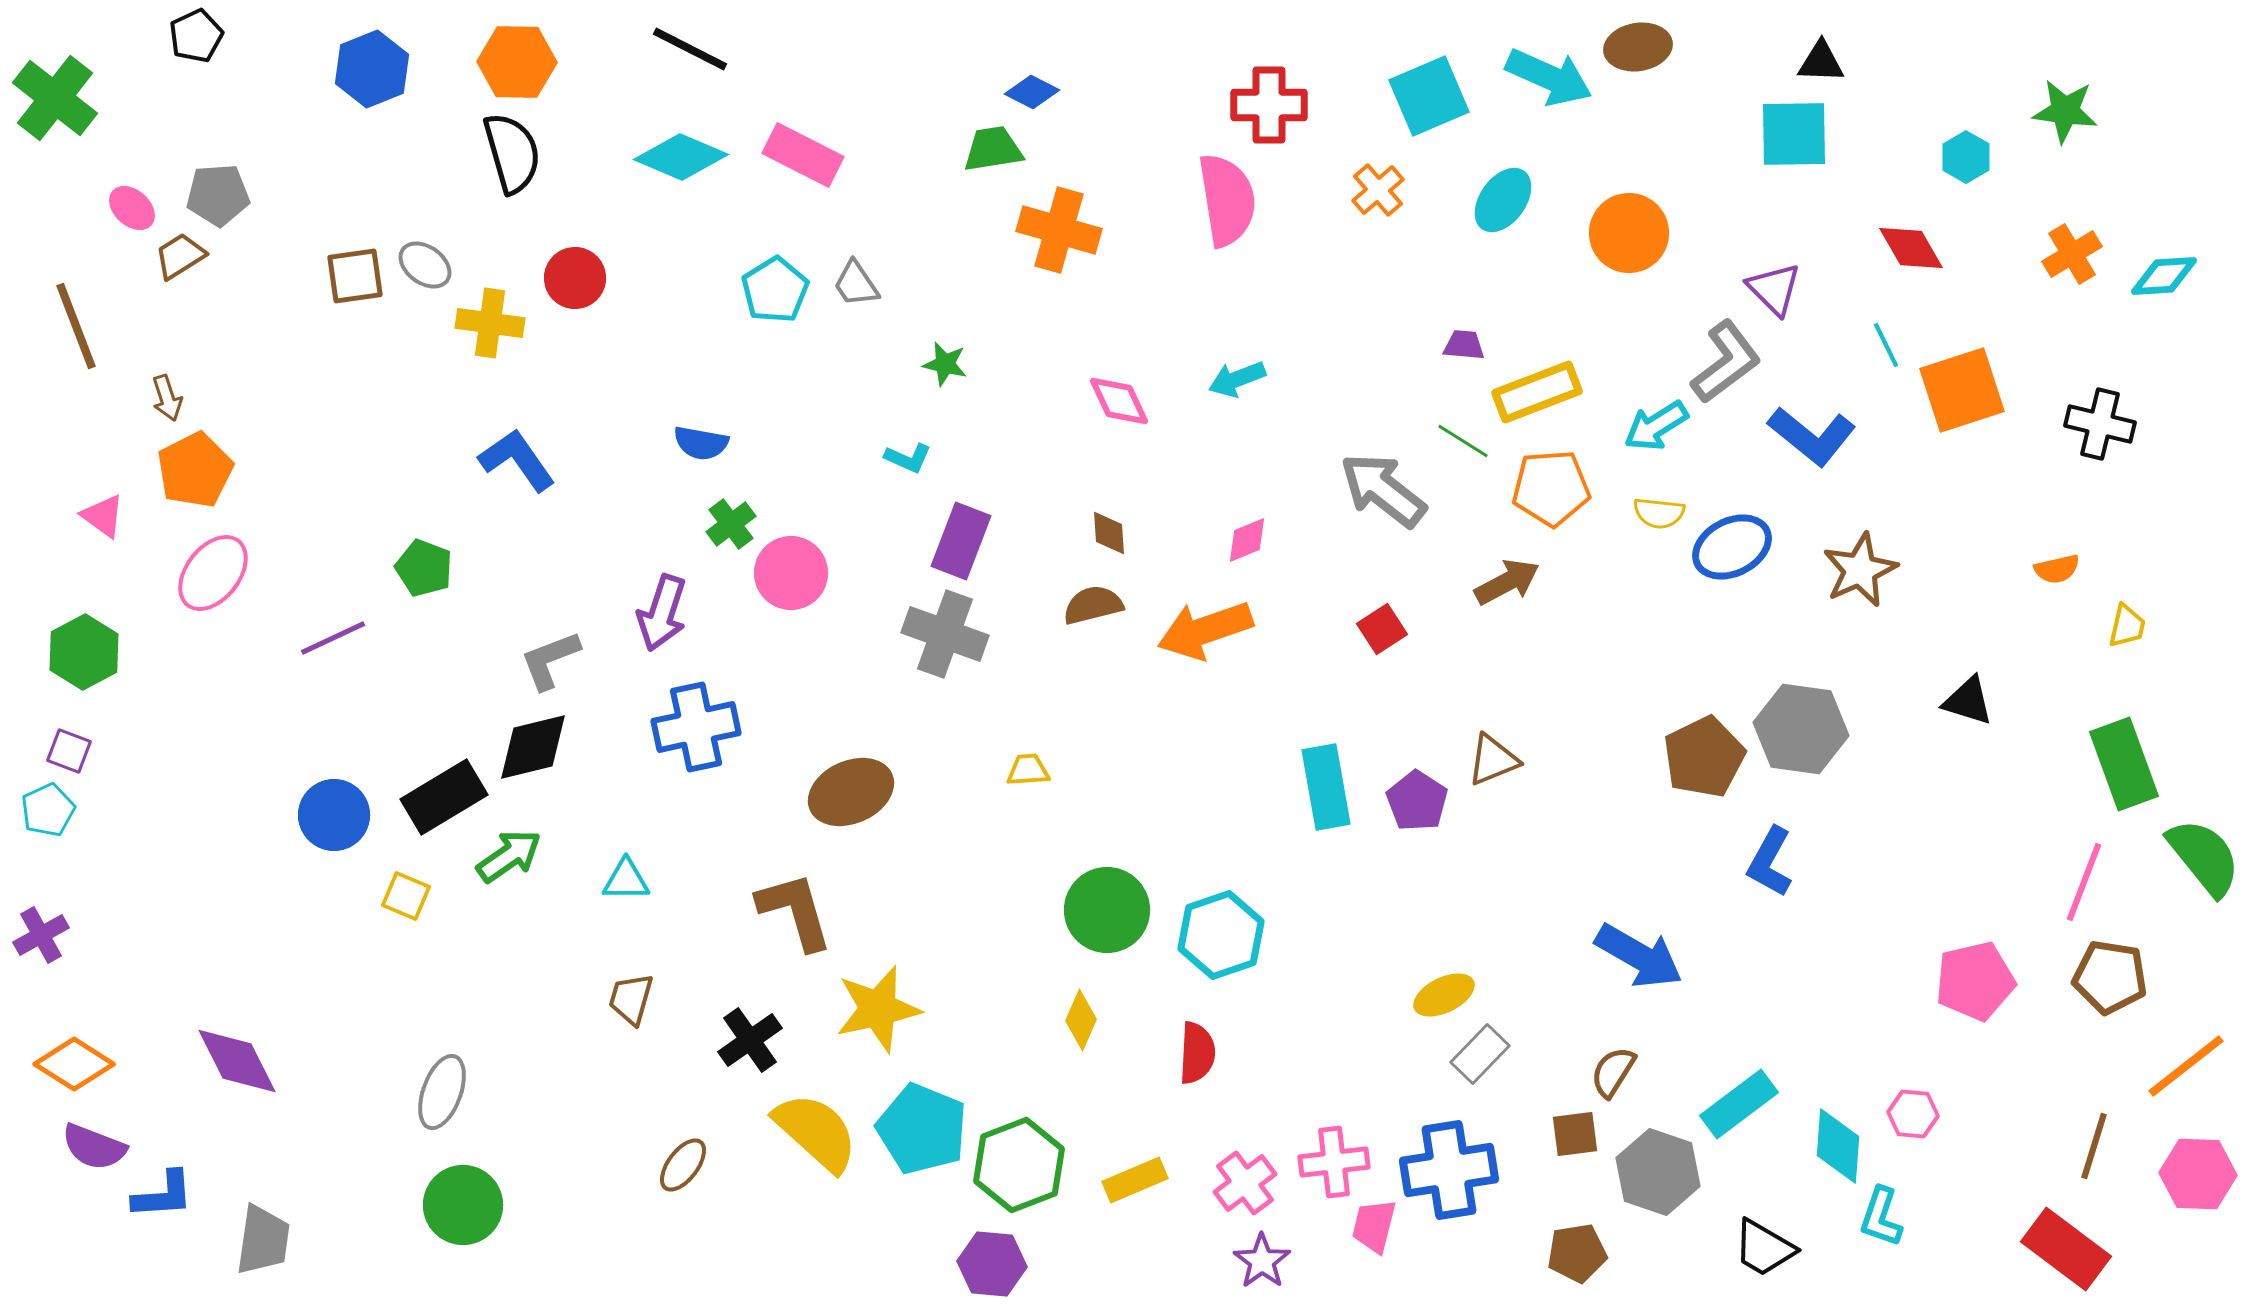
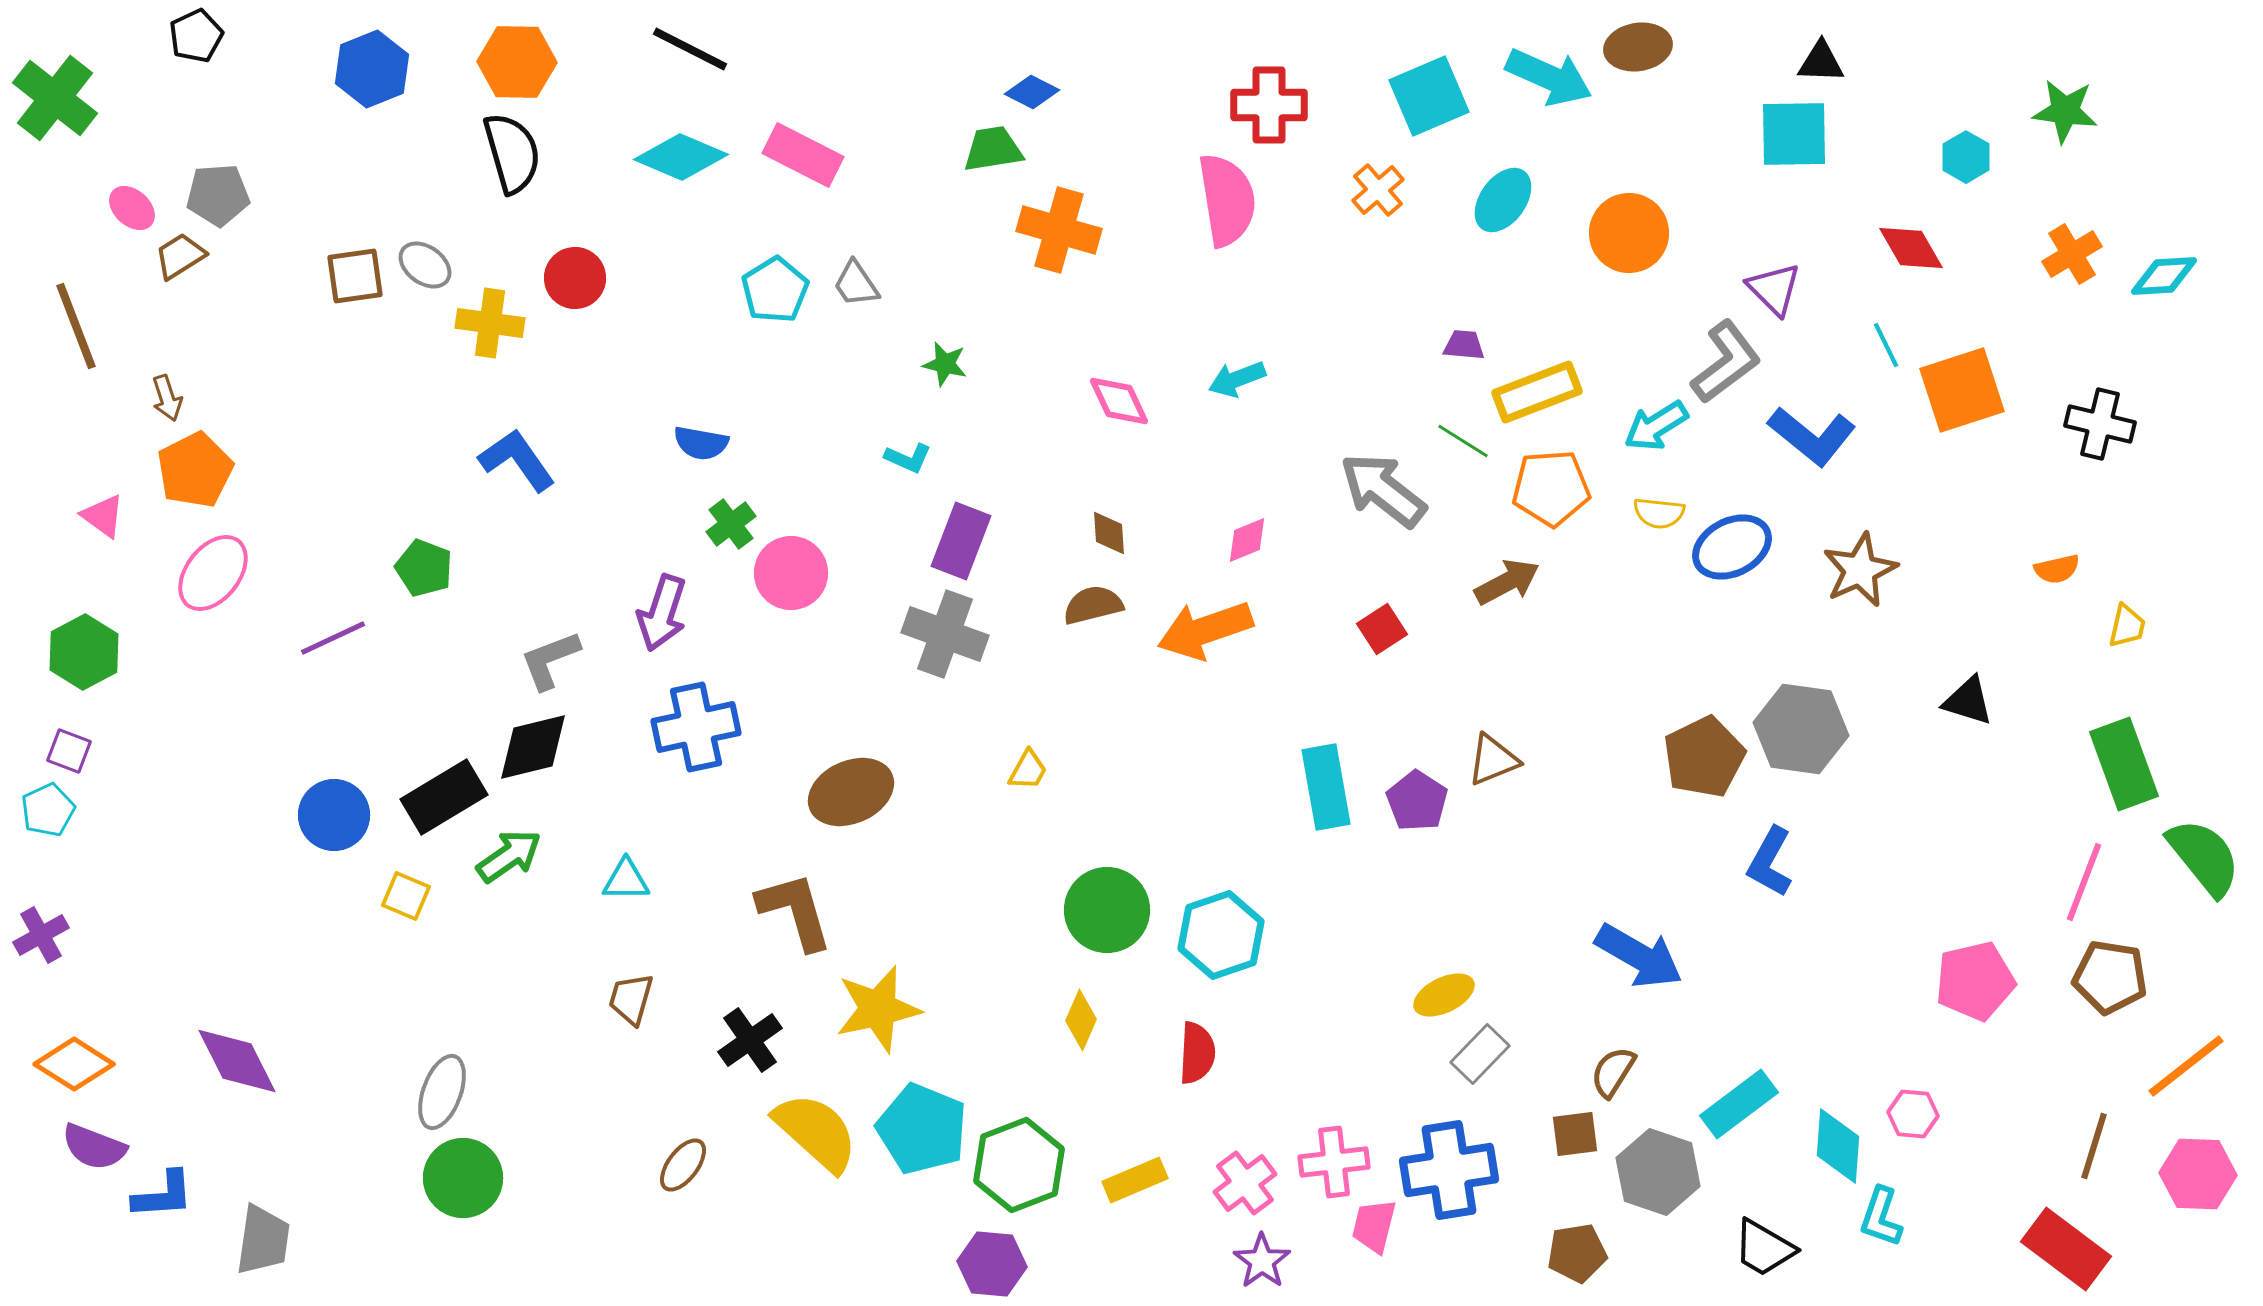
yellow trapezoid at (1028, 770): rotated 123 degrees clockwise
green circle at (463, 1205): moved 27 px up
